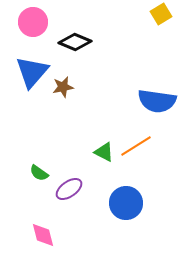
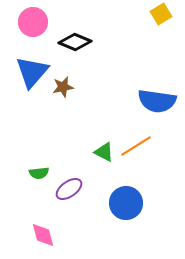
green semicircle: rotated 42 degrees counterclockwise
